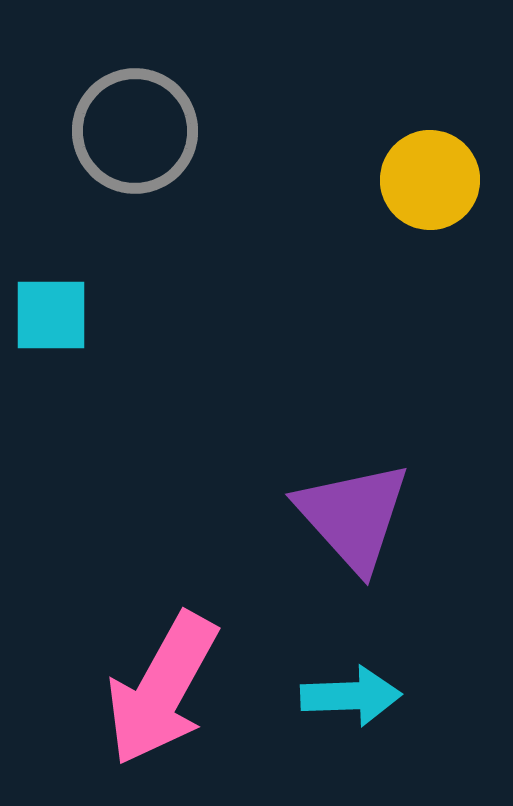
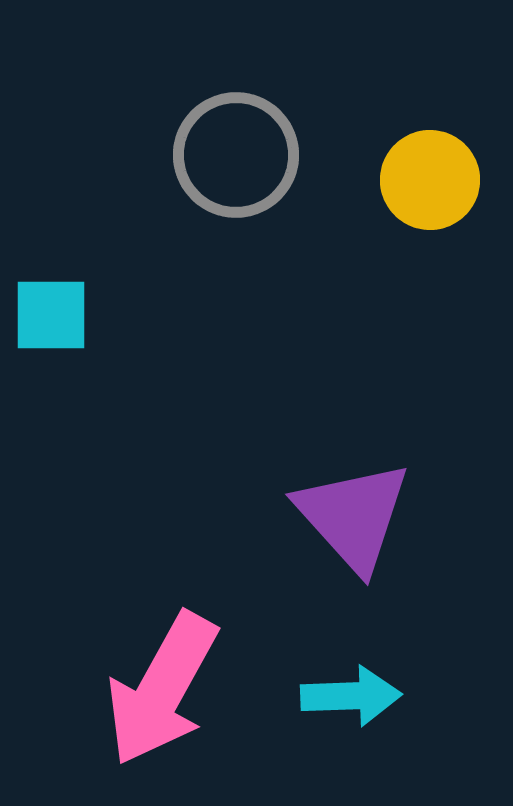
gray circle: moved 101 px right, 24 px down
